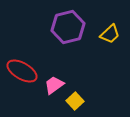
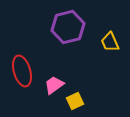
yellow trapezoid: moved 8 px down; rotated 110 degrees clockwise
red ellipse: rotated 44 degrees clockwise
yellow square: rotated 18 degrees clockwise
